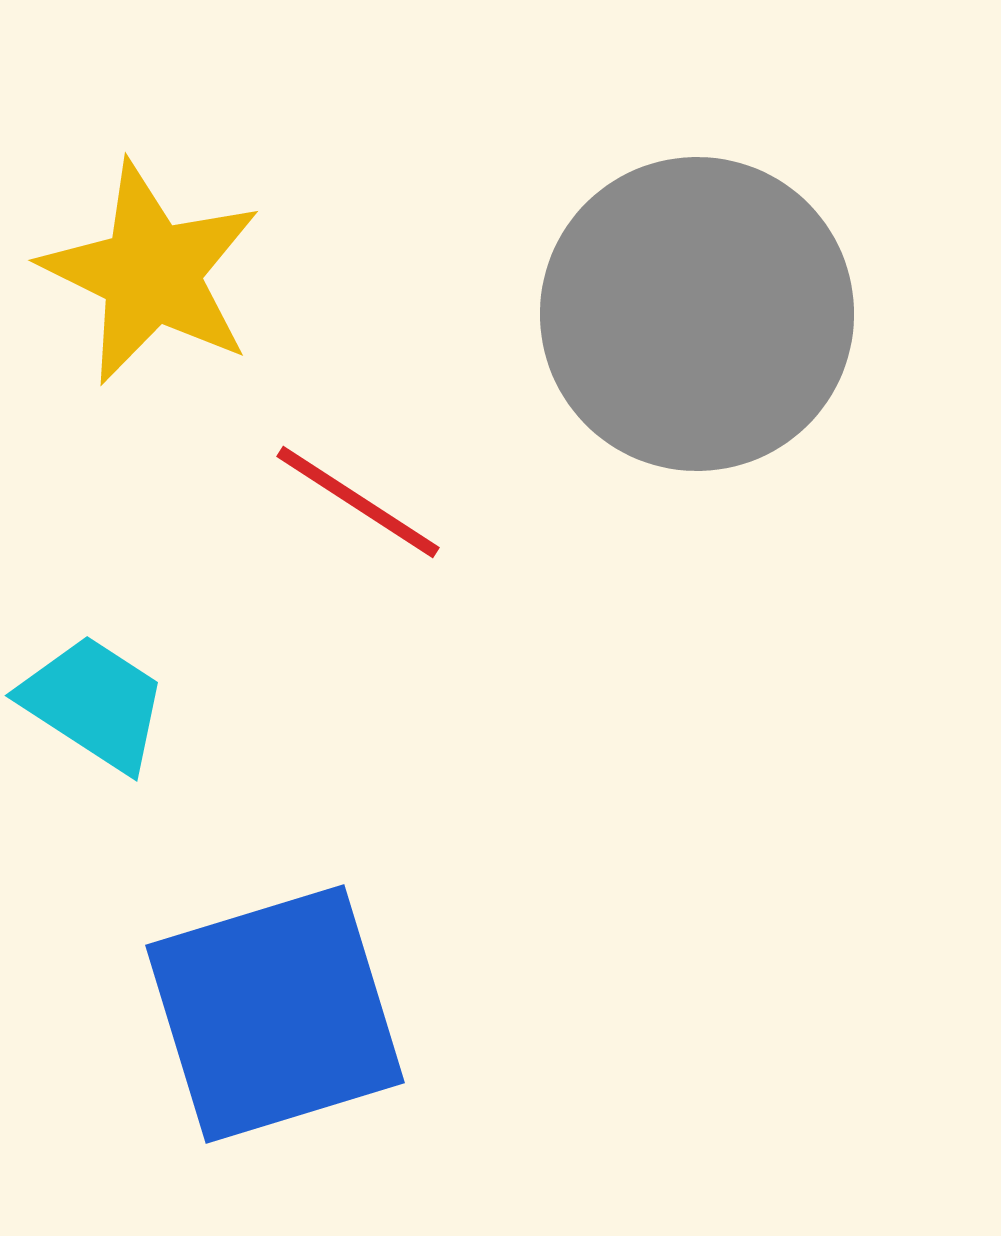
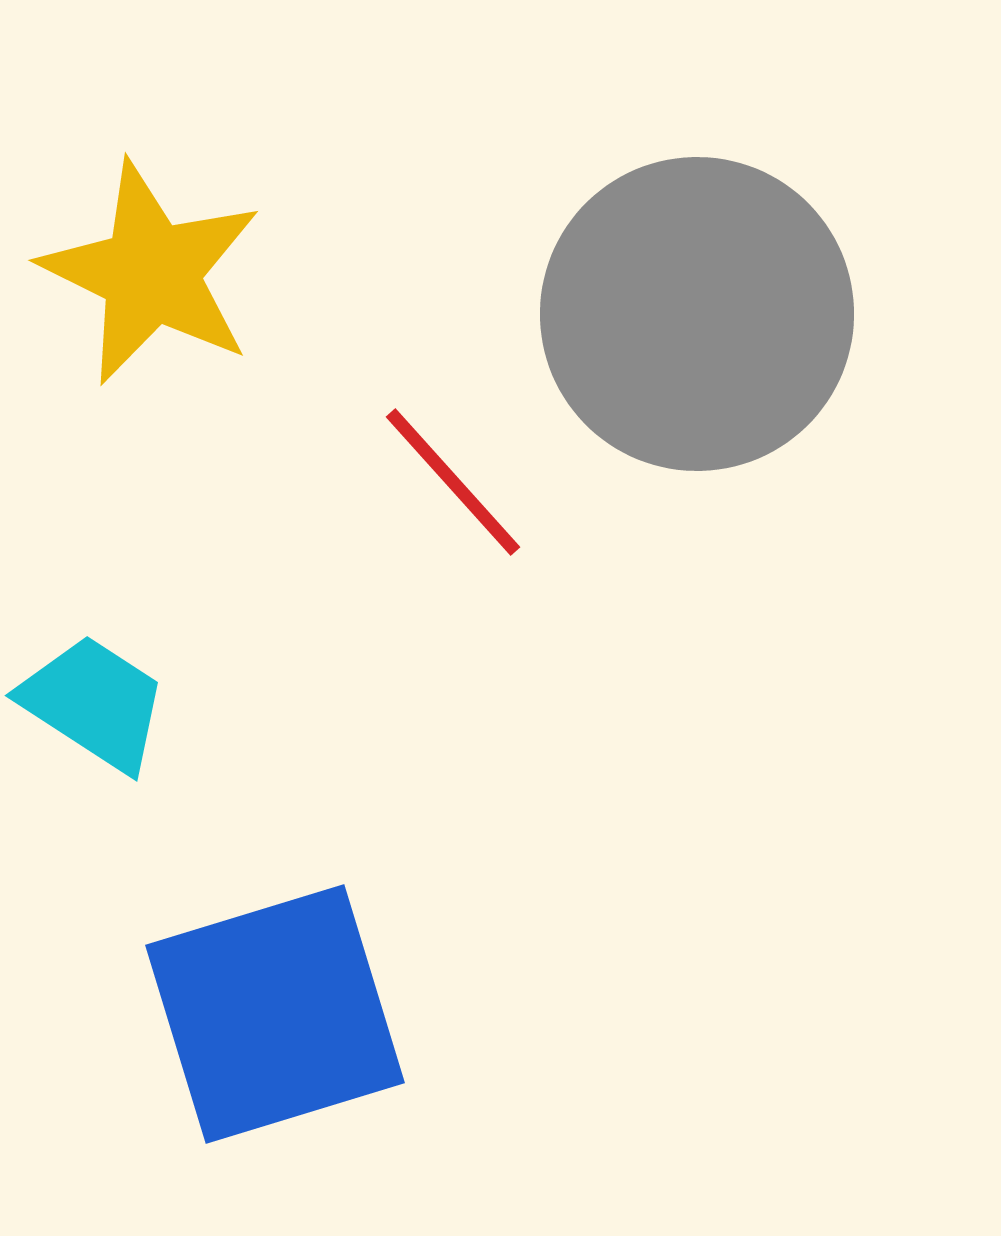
red line: moved 95 px right, 20 px up; rotated 15 degrees clockwise
